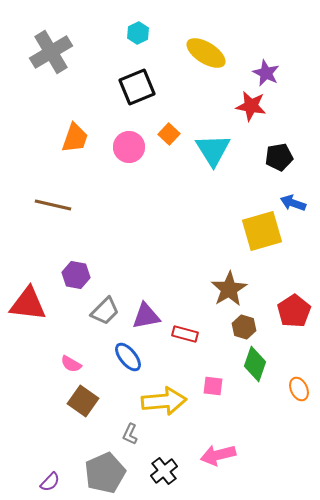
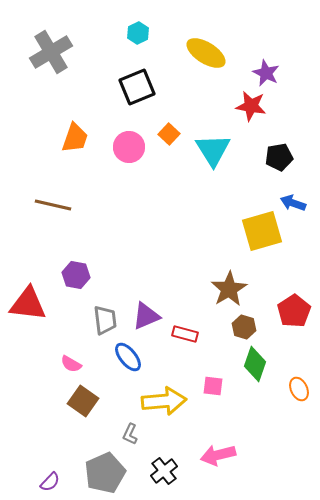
gray trapezoid: moved 9 px down; rotated 52 degrees counterclockwise
purple triangle: rotated 12 degrees counterclockwise
